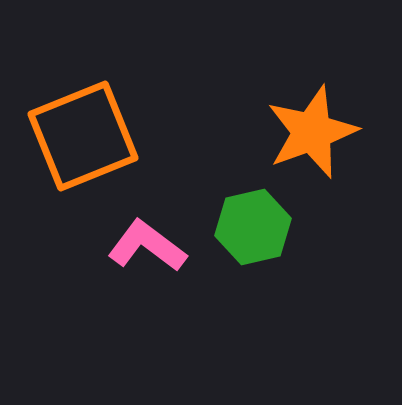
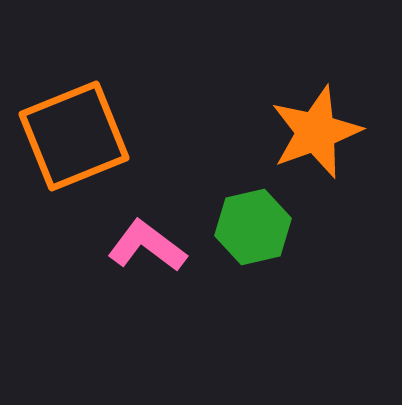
orange star: moved 4 px right
orange square: moved 9 px left
